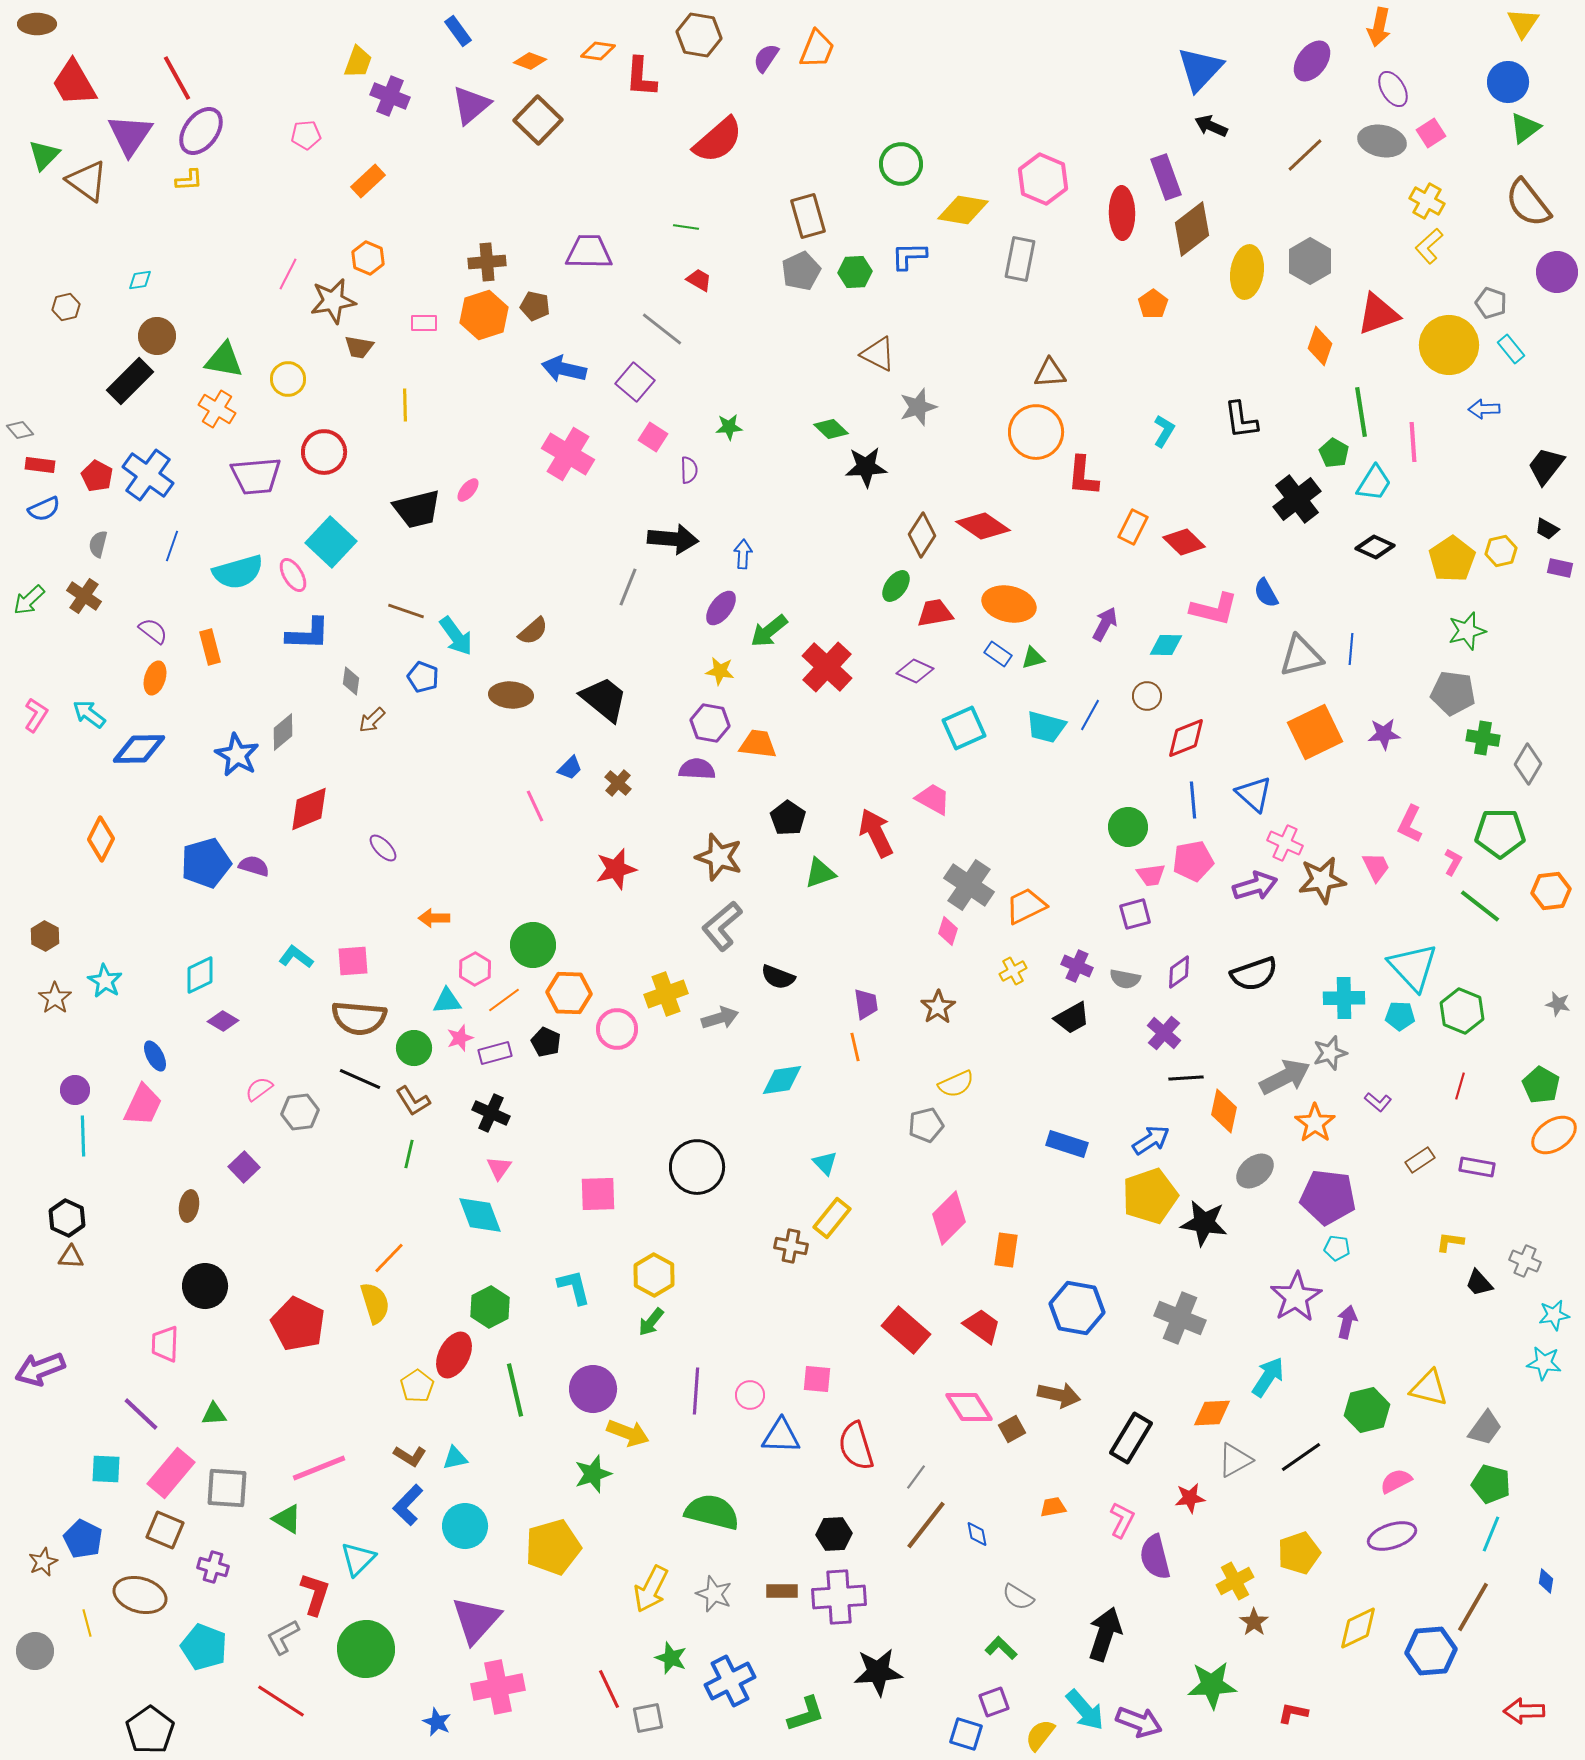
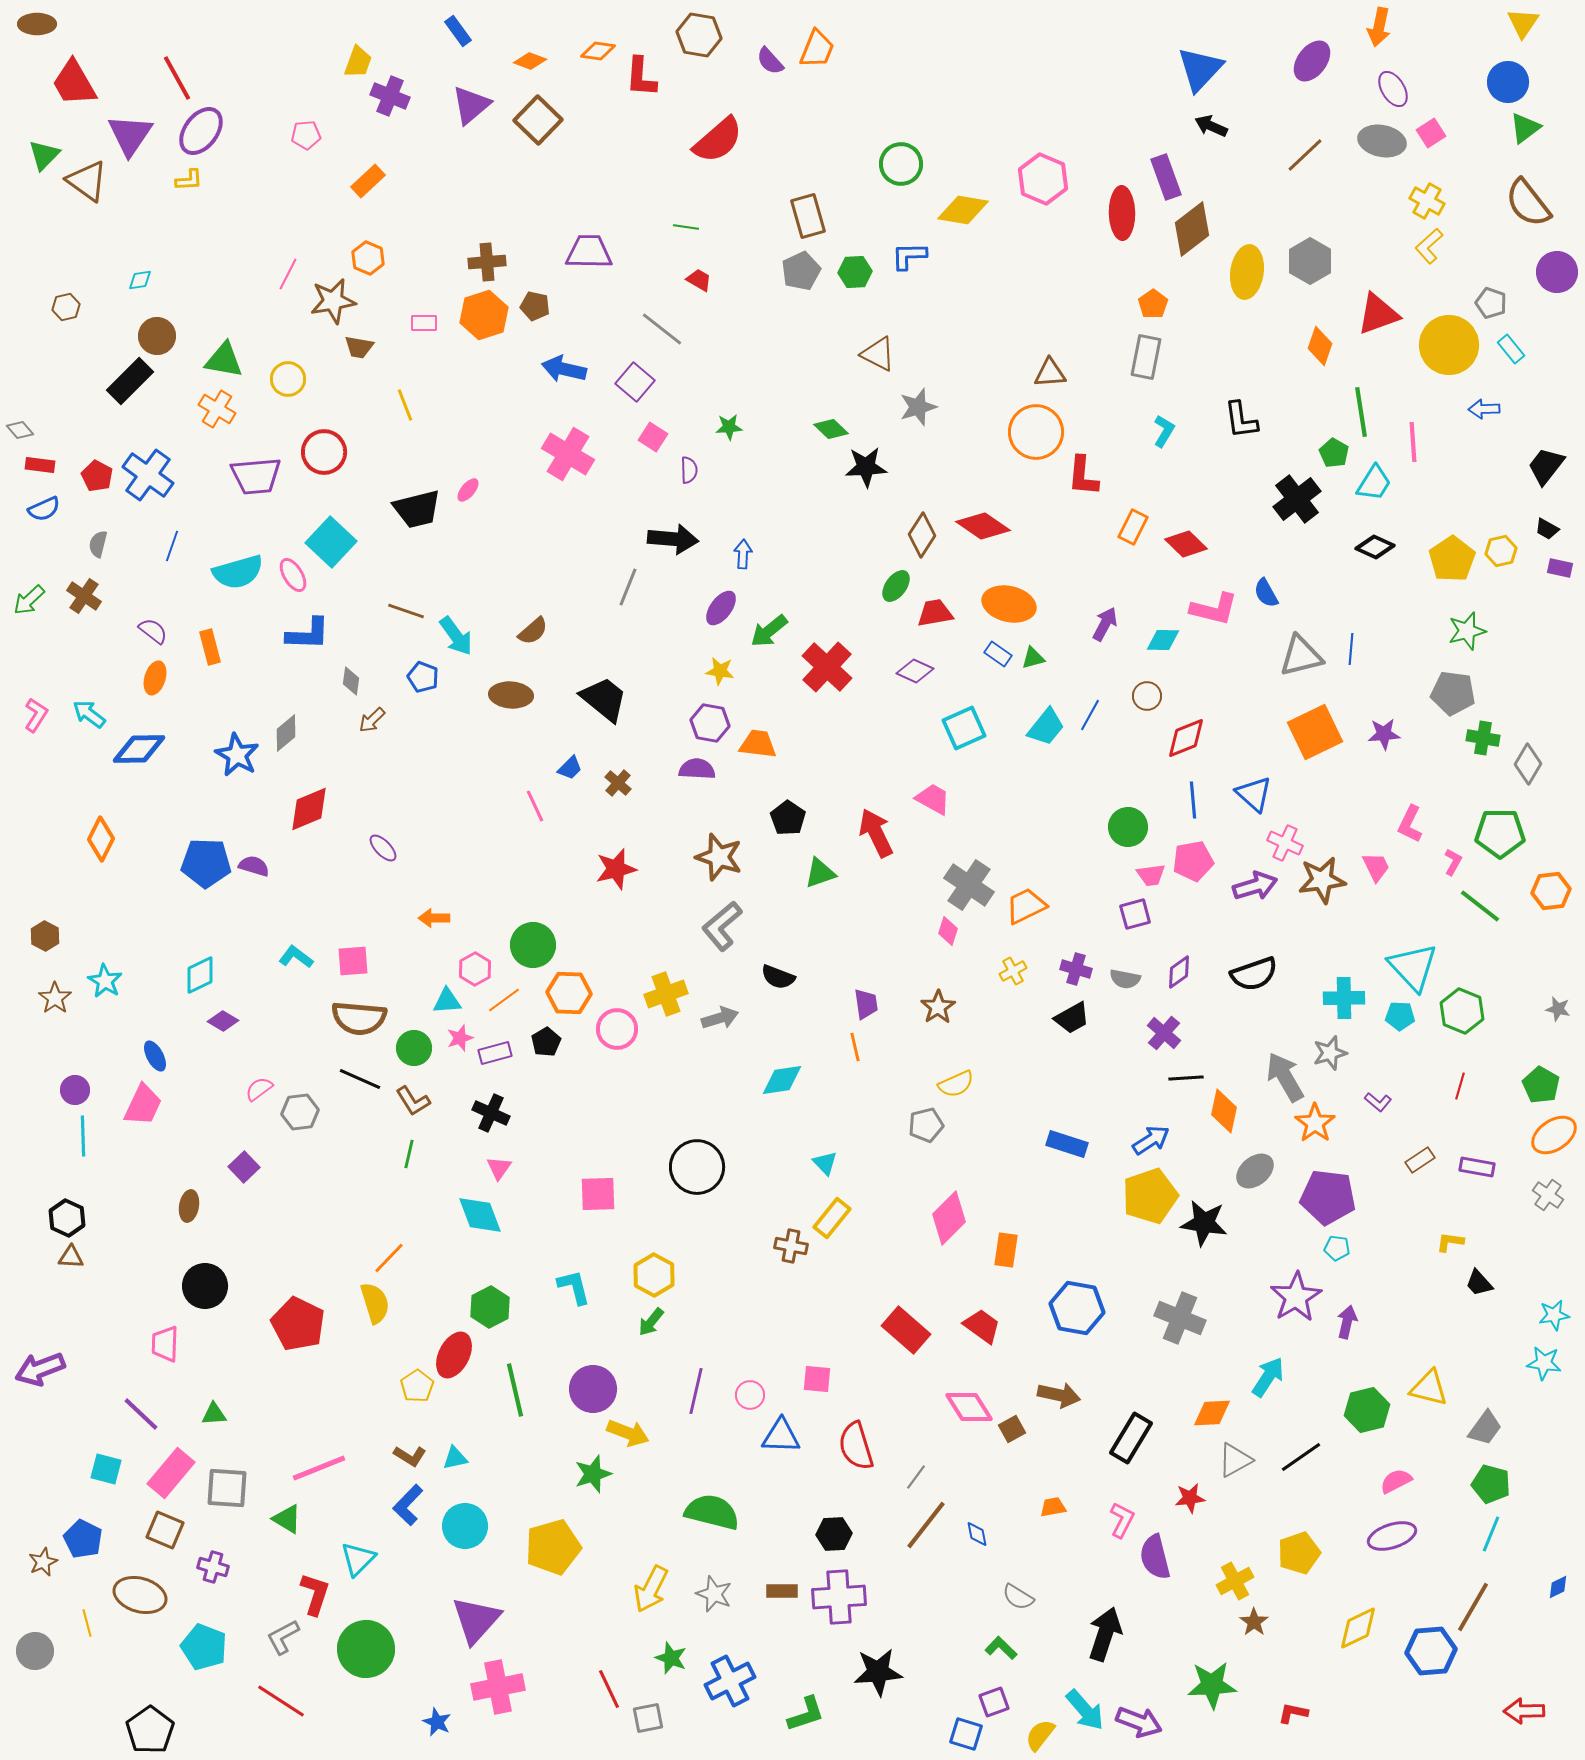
purple semicircle at (766, 58): moved 4 px right, 3 px down; rotated 76 degrees counterclockwise
gray rectangle at (1020, 259): moved 126 px right, 98 px down
yellow line at (405, 405): rotated 20 degrees counterclockwise
red diamond at (1184, 542): moved 2 px right, 2 px down
cyan diamond at (1166, 645): moved 3 px left, 5 px up
cyan trapezoid at (1046, 727): rotated 66 degrees counterclockwise
gray diamond at (283, 732): moved 3 px right, 1 px down
blue pentagon at (206, 863): rotated 18 degrees clockwise
purple cross at (1077, 966): moved 1 px left, 3 px down; rotated 8 degrees counterclockwise
gray star at (1558, 1004): moved 5 px down
black pentagon at (546, 1042): rotated 16 degrees clockwise
gray arrow at (1285, 1077): rotated 93 degrees counterclockwise
gray cross at (1525, 1261): moved 23 px right, 66 px up; rotated 12 degrees clockwise
purple line at (696, 1391): rotated 9 degrees clockwise
cyan square at (106, 1469): rotated 12 degrees clockwise
blue diamond at (1546, 1581): moved 12 px right, 6 px down; rotated 55 degrees clockwise
